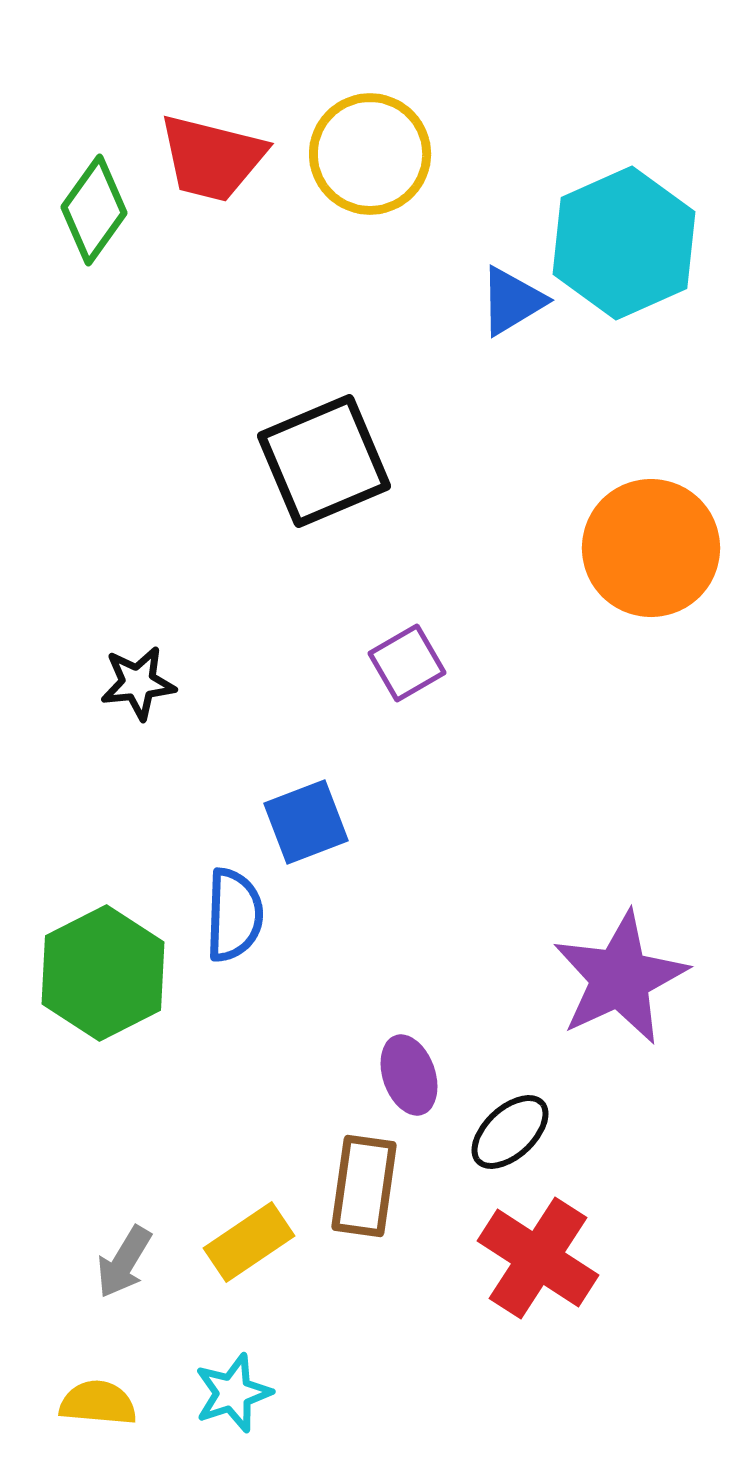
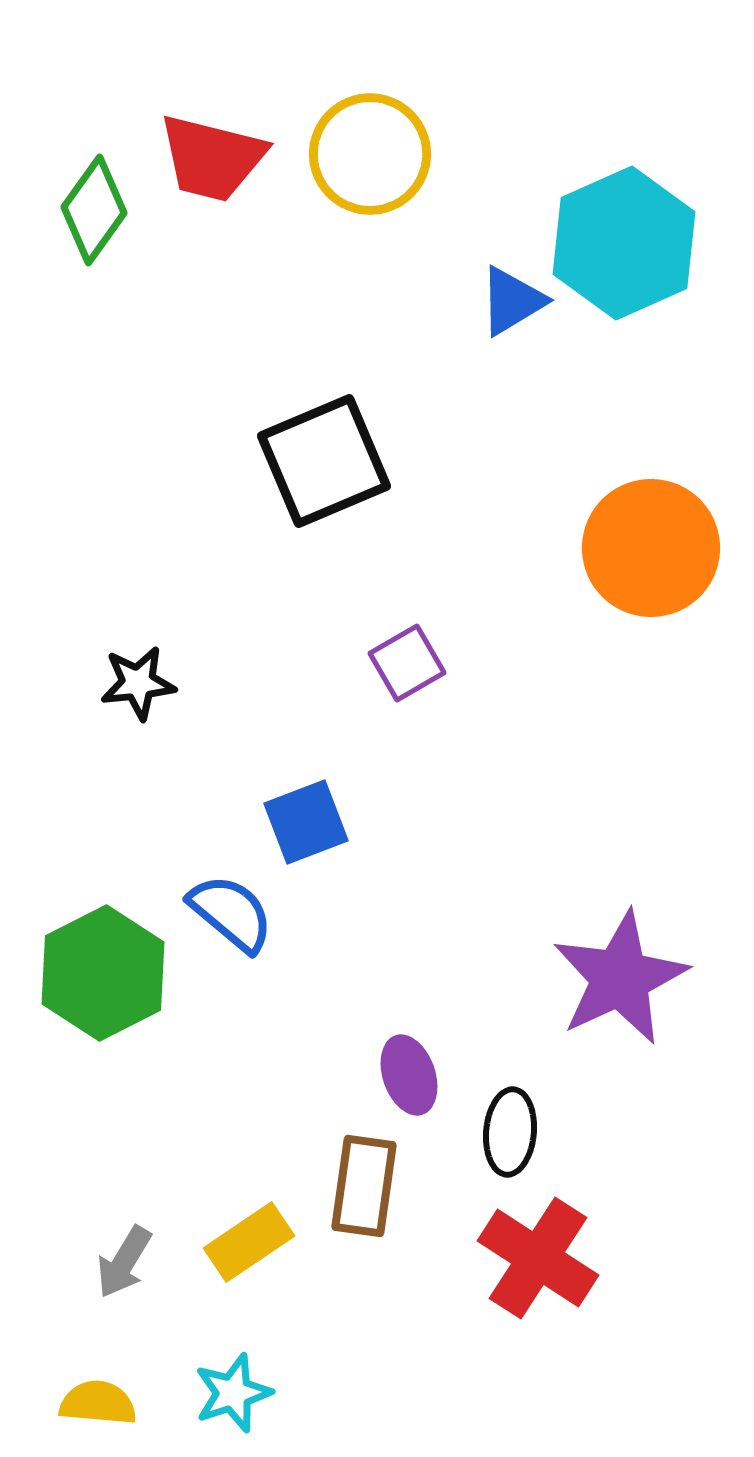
blue semicircle: moved 3 px left, 2 px up; rotated 52 degrees counterclockwise
black ellipse: rotated 42 degrees counterclockwise
